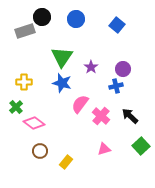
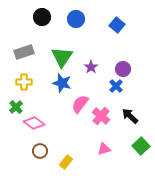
gray rectangle: moved 1 px left, 21 px down
blue cross: rotated 32 degrees counterclockwise
